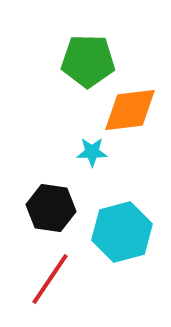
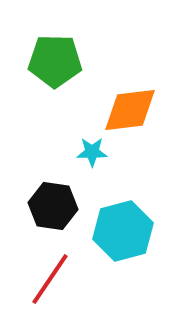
green pentagon: moved 33 px left
black hexagon: moved 2 px right, 2 px up
cyan hexagon: moved 1 px right, 1 px up
